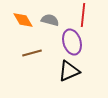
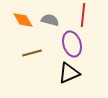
purple ellipse: moved 2 px down
black triangle: moved 2 px down
